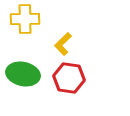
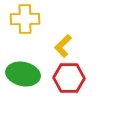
yellow L-shape: moved 2 px down
red hexagon: rotated 8 degrees counterclockwise
